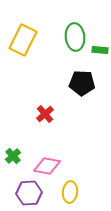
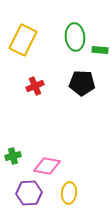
red cross: moved 10 px left, 28 px up; rotated 18 degrees clockwise
green cross: rotated 28 degrees clockwise
yellow ellipse: moved 1 px left, 1 px down
